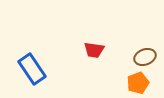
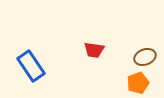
blue rectangle: moved 1 px left, 3 px up
